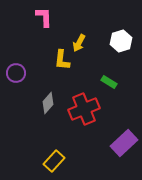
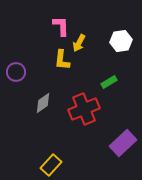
pink L-shape: moved 17 px right, 9 px down
white hexagon: rotated 10 degrees clockwise
purple circle: moved 1 px up
green rectangle: rotated 63 degrees counterclockwise
gray diamond: moved 5 px left; rotated 15 degrees clockwise
purple rectangle: moved 1 px left
yellow rectangle: moved 3 px left, 4 px down
